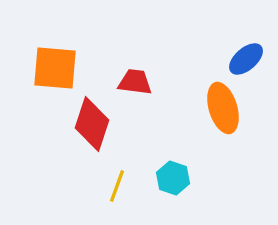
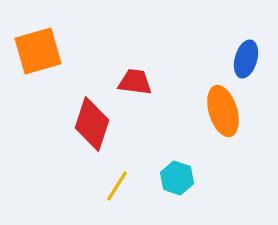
blue ellipse: rotated 33 degrees counterclockwise
orange square: moved 17 px left, 17 px up; rotated 21 degrees counterclockwise
orange ellipse: moved 3 px down
cyan hexagon: moved 4 px right
yellow line: rotated 12 degrees clockwise
